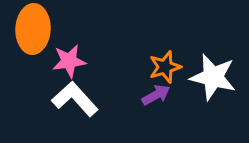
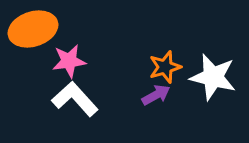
orange ellipse: rotated 69 degrees clockwise
